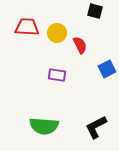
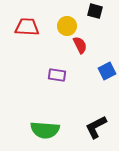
yellow circle: moved 10 px right, 7 px up
blue square: moved 2 px down
green semicircle: moved 1 px right, 4 px down
